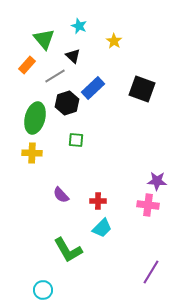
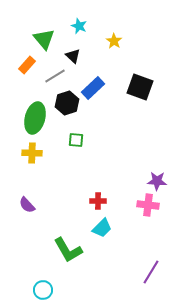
black square: moved 2 px left, 2 px up
purple semicircle: moved 34 px left, 10 px down
